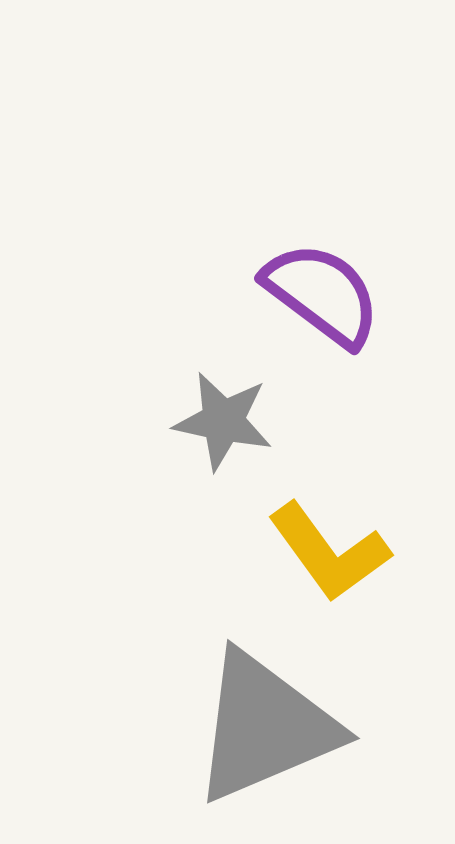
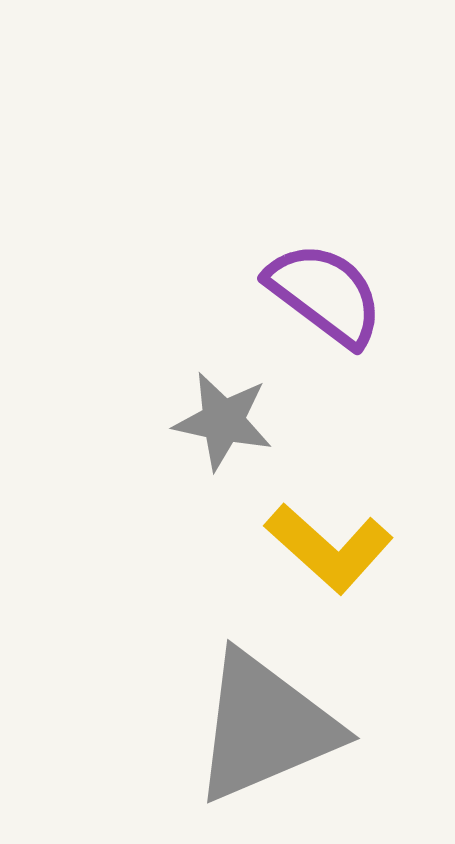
purple semicircle: moved 3 px right
yellow L-shape: moved 4 px up; rotated 12 degrees counterclockwise
